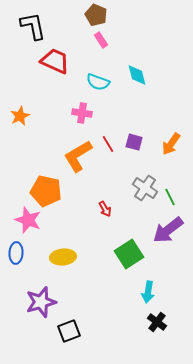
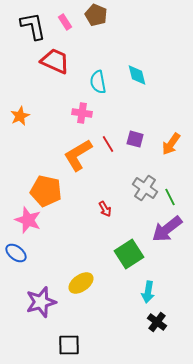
pink rectangle: moved 36 px left, 18 px up
cyan semicircle: rotated 60 degrees clockwise
purple square: moved 1 px right, 3 px up
orange L-shape: moved 1 px up
purple arrow: moved 1 px left, 1 px up
blue ellipse: rotated 55 degrees counterclockwise
yellow ellipse: moved 18 px right, 26 px down; rotated 30 degrees counterclockwise
black square: moved 14 px down; rotated 20 degrees clockwise
